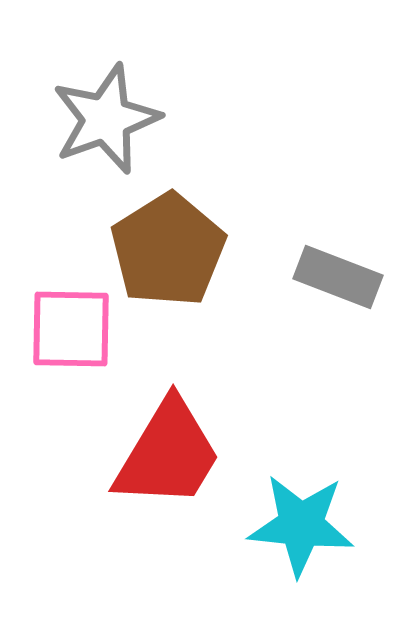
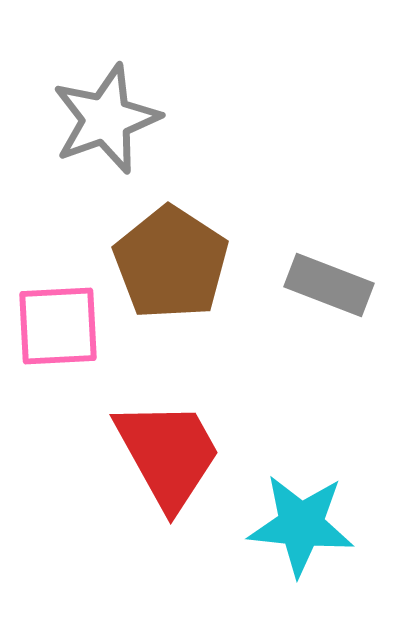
brown pentagon: moved 3 px right, 13 px down; rotated 7 degrees counterclockwise
gray rectangle: moved 9 px left, 8 px down
pink square: moved 13 px left, 3 px up; rotated 4 degrees counterclockwise
red trapezoid: rotated 60 degrees counterclockwise
